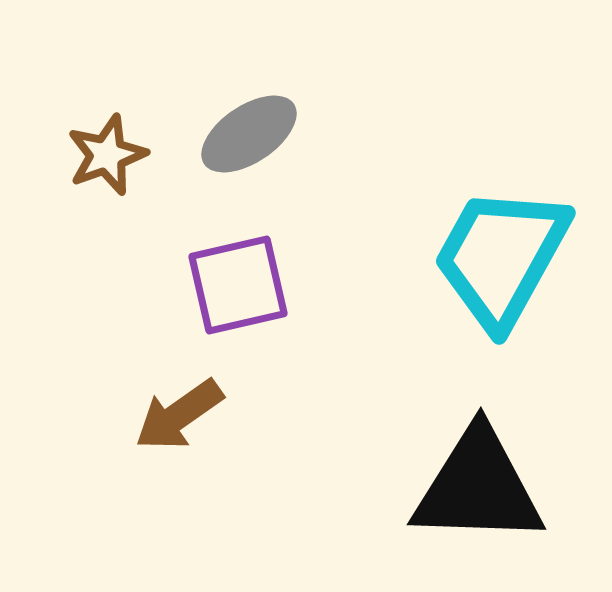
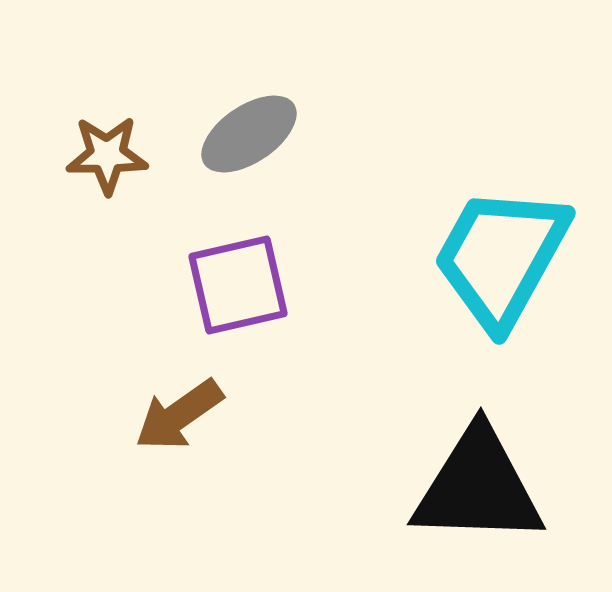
brown star: rotated 20 degrees clockwise
